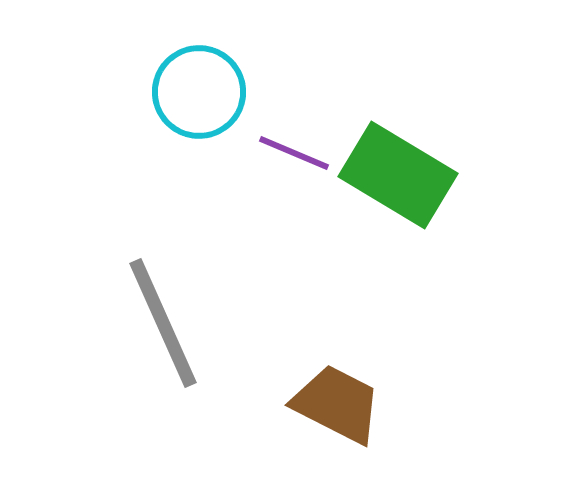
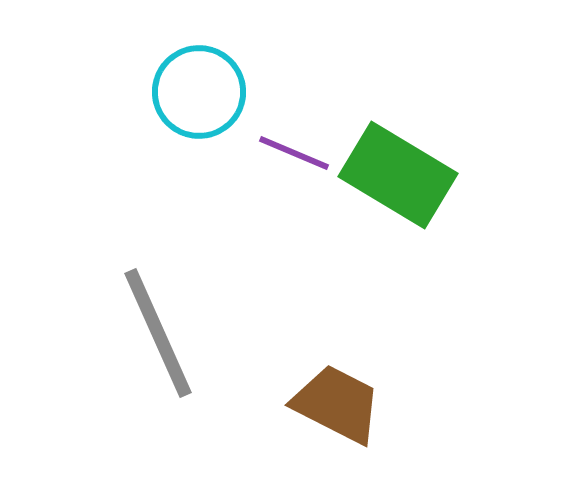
gray line: moved 5 px left, 10 px down
